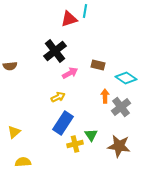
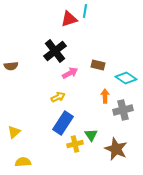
brown semicircle: moved 1 px right
gray cross: moved 2 px right, 3 px down; rotated 24 degrees clockwise
brown star: moved 3 px left, 3 px down; rotated 15 degrees clockwise
